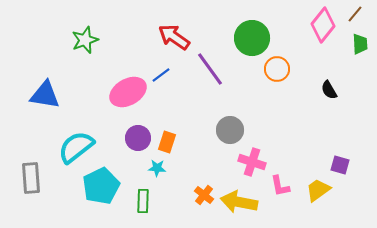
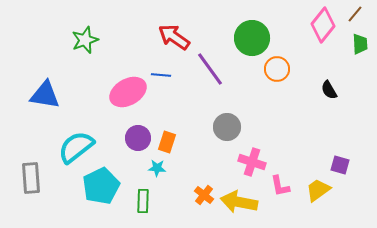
blue line: rotated 42 degrees clockwise
gray circle: moved 3 px left, 3 px up
